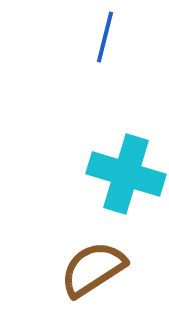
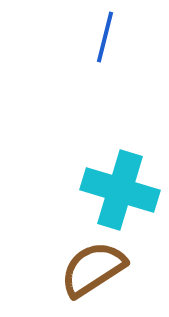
cyan cross: moved 6 px left, 16 px down
